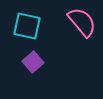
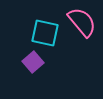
cyan square: moved 18 px right, 7 px down
